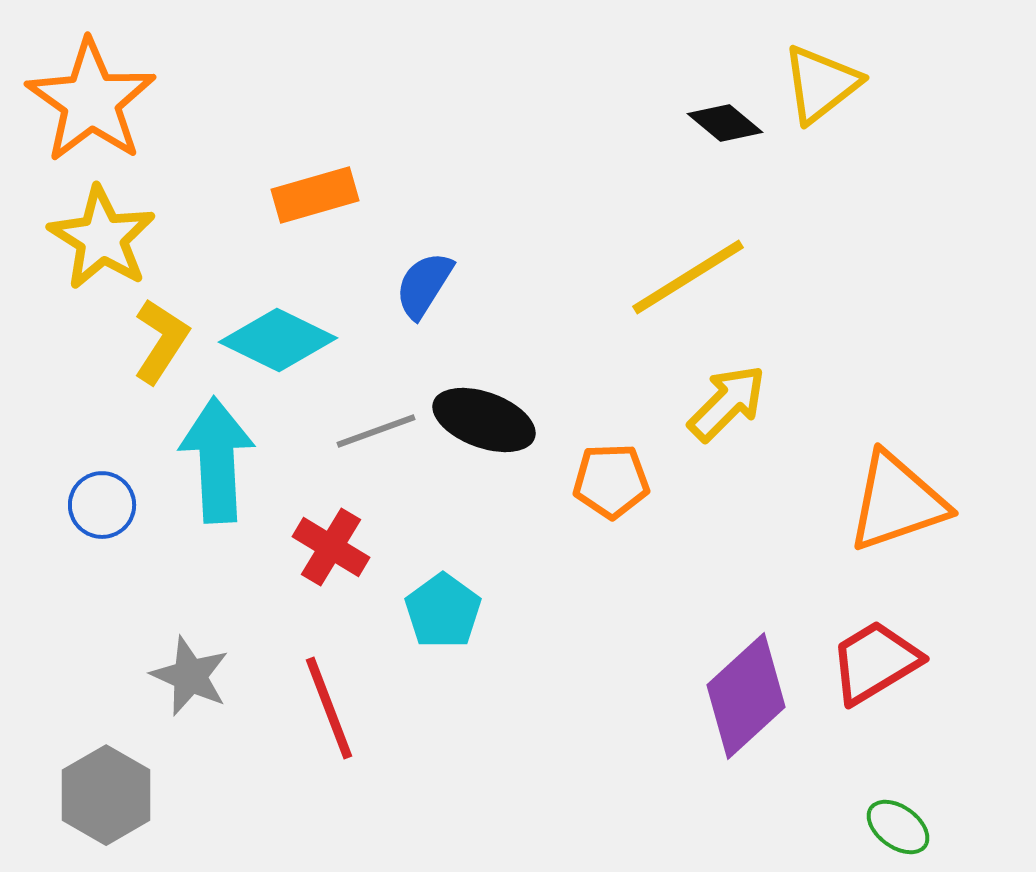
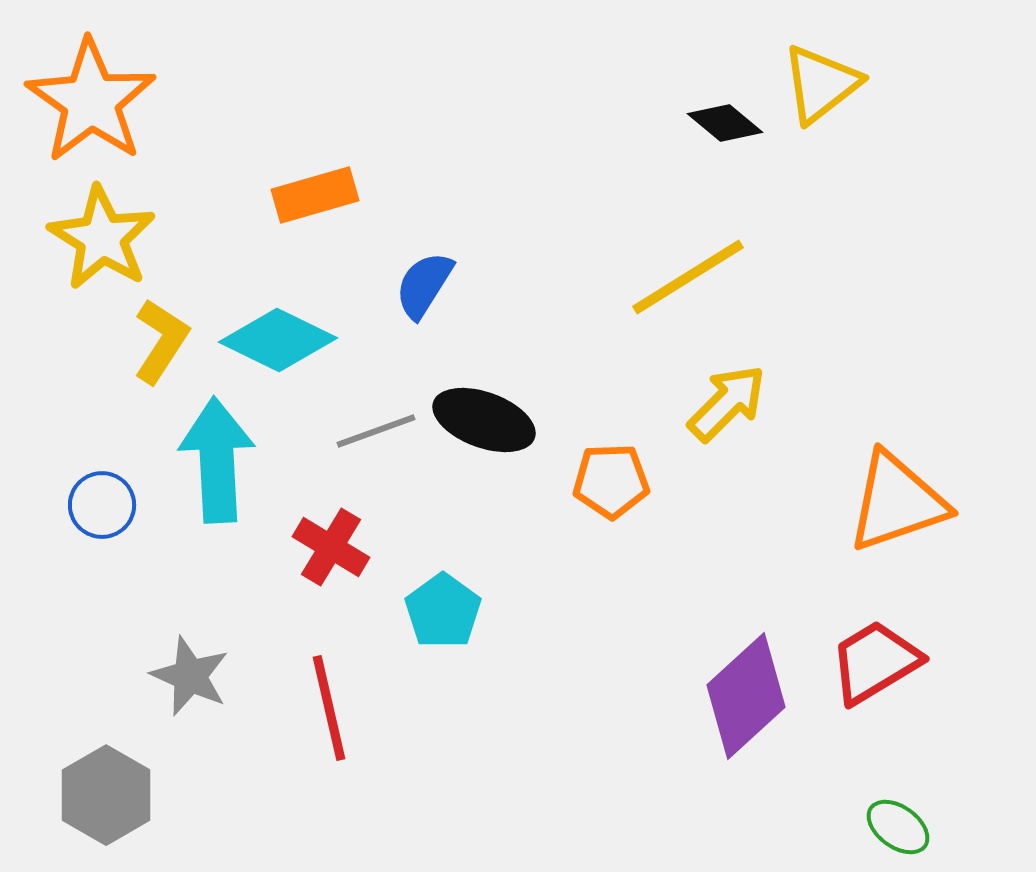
red line: rotated 8 degrees clockwise
